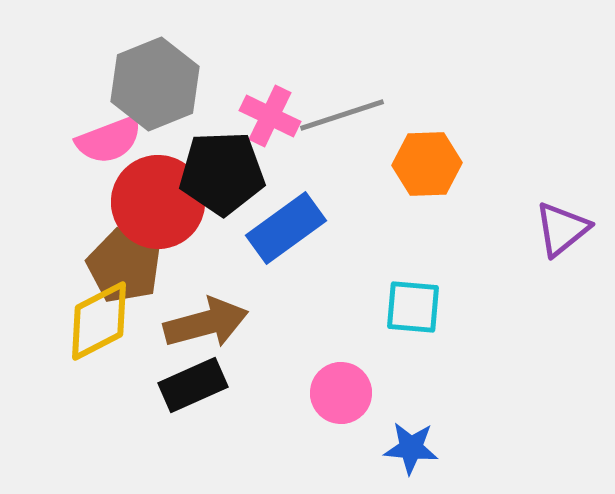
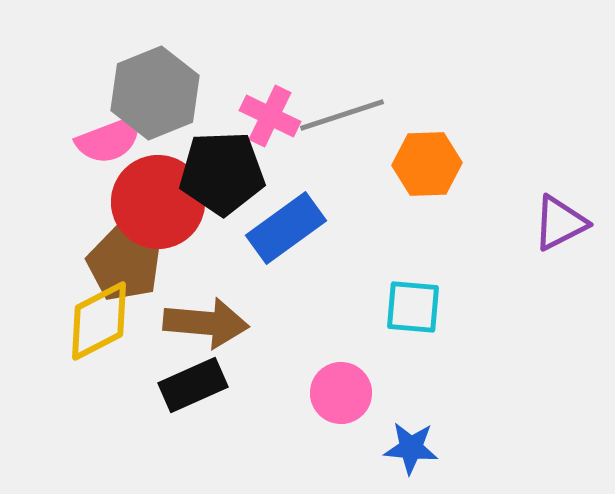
gray hexagon: moved 9 px down
purple triangle: moved 2 px left, 6 px up; rotated 12 degrees clockwise
brown pentagon: moved 2 px up
brown arrow: rotated 20 degrees clockwise
